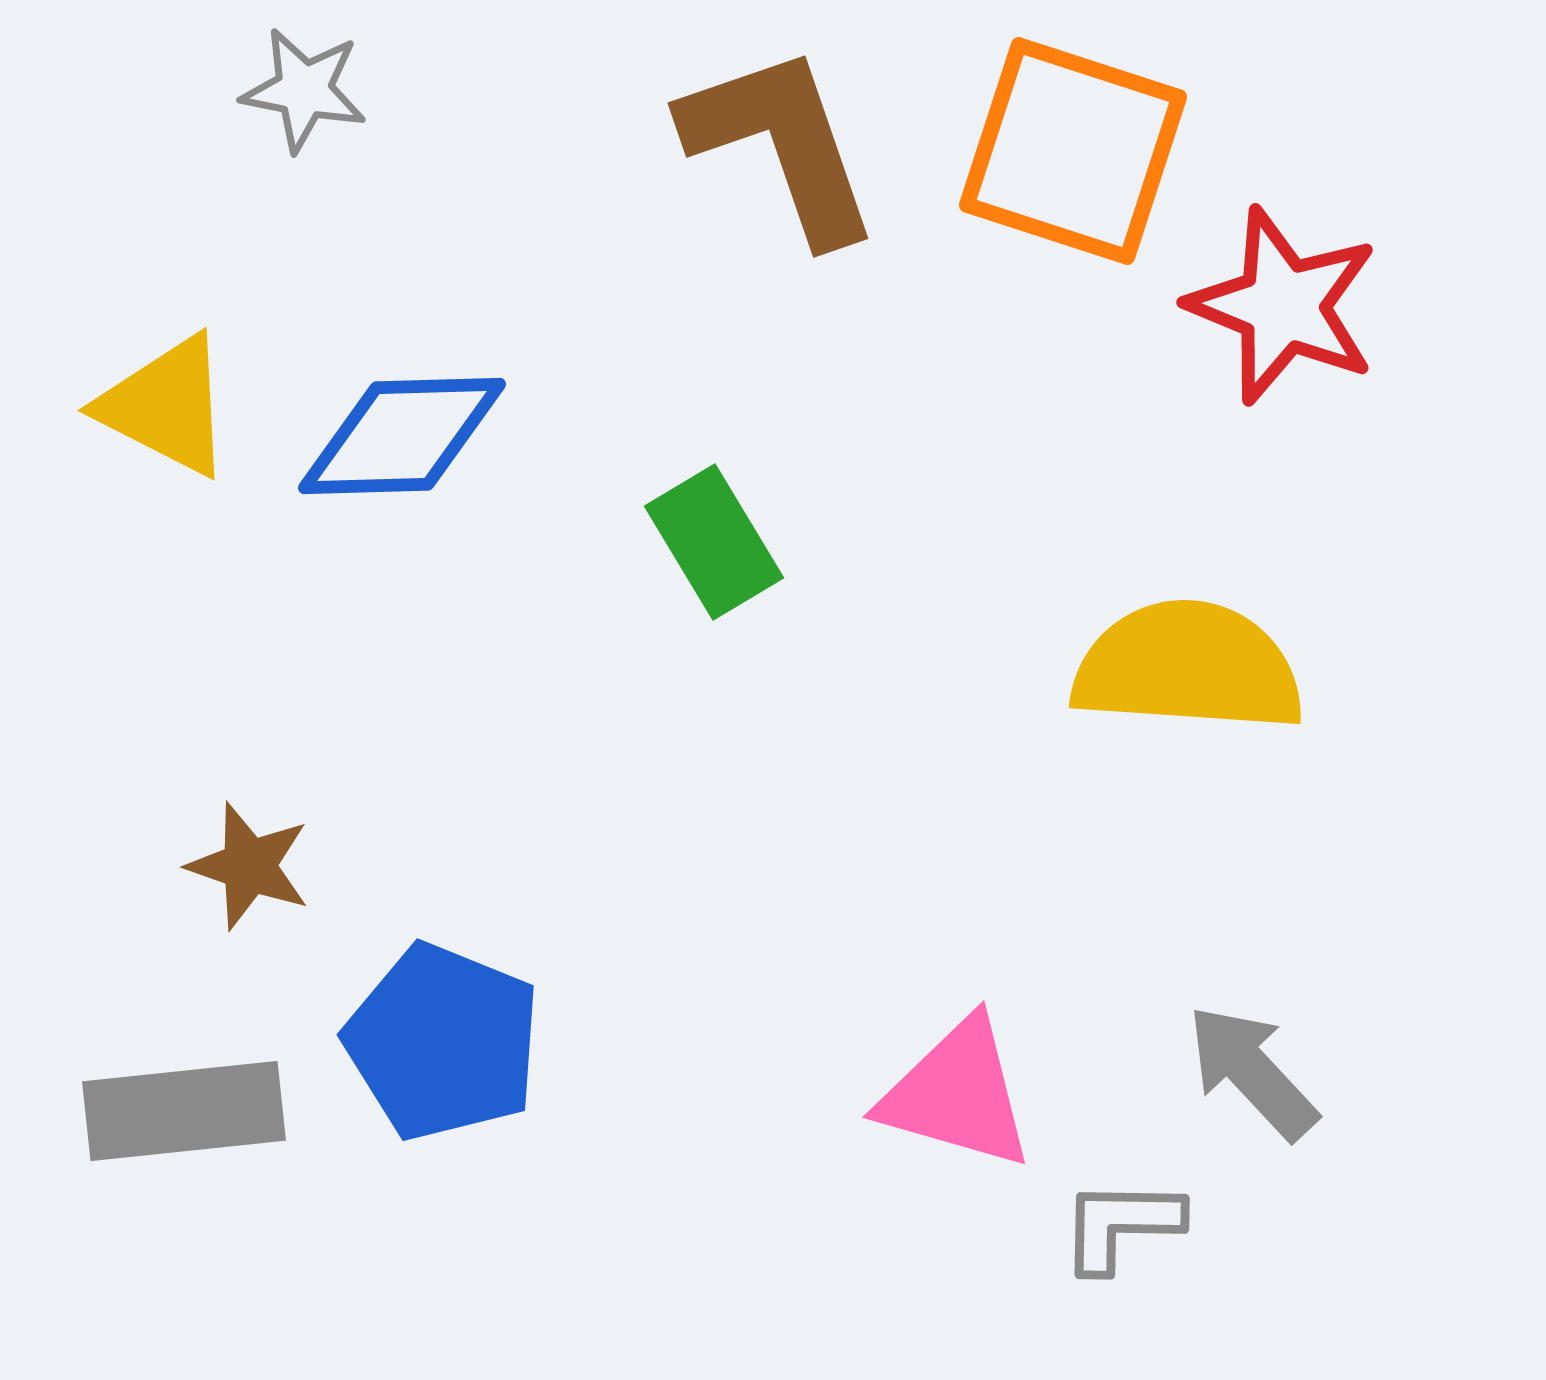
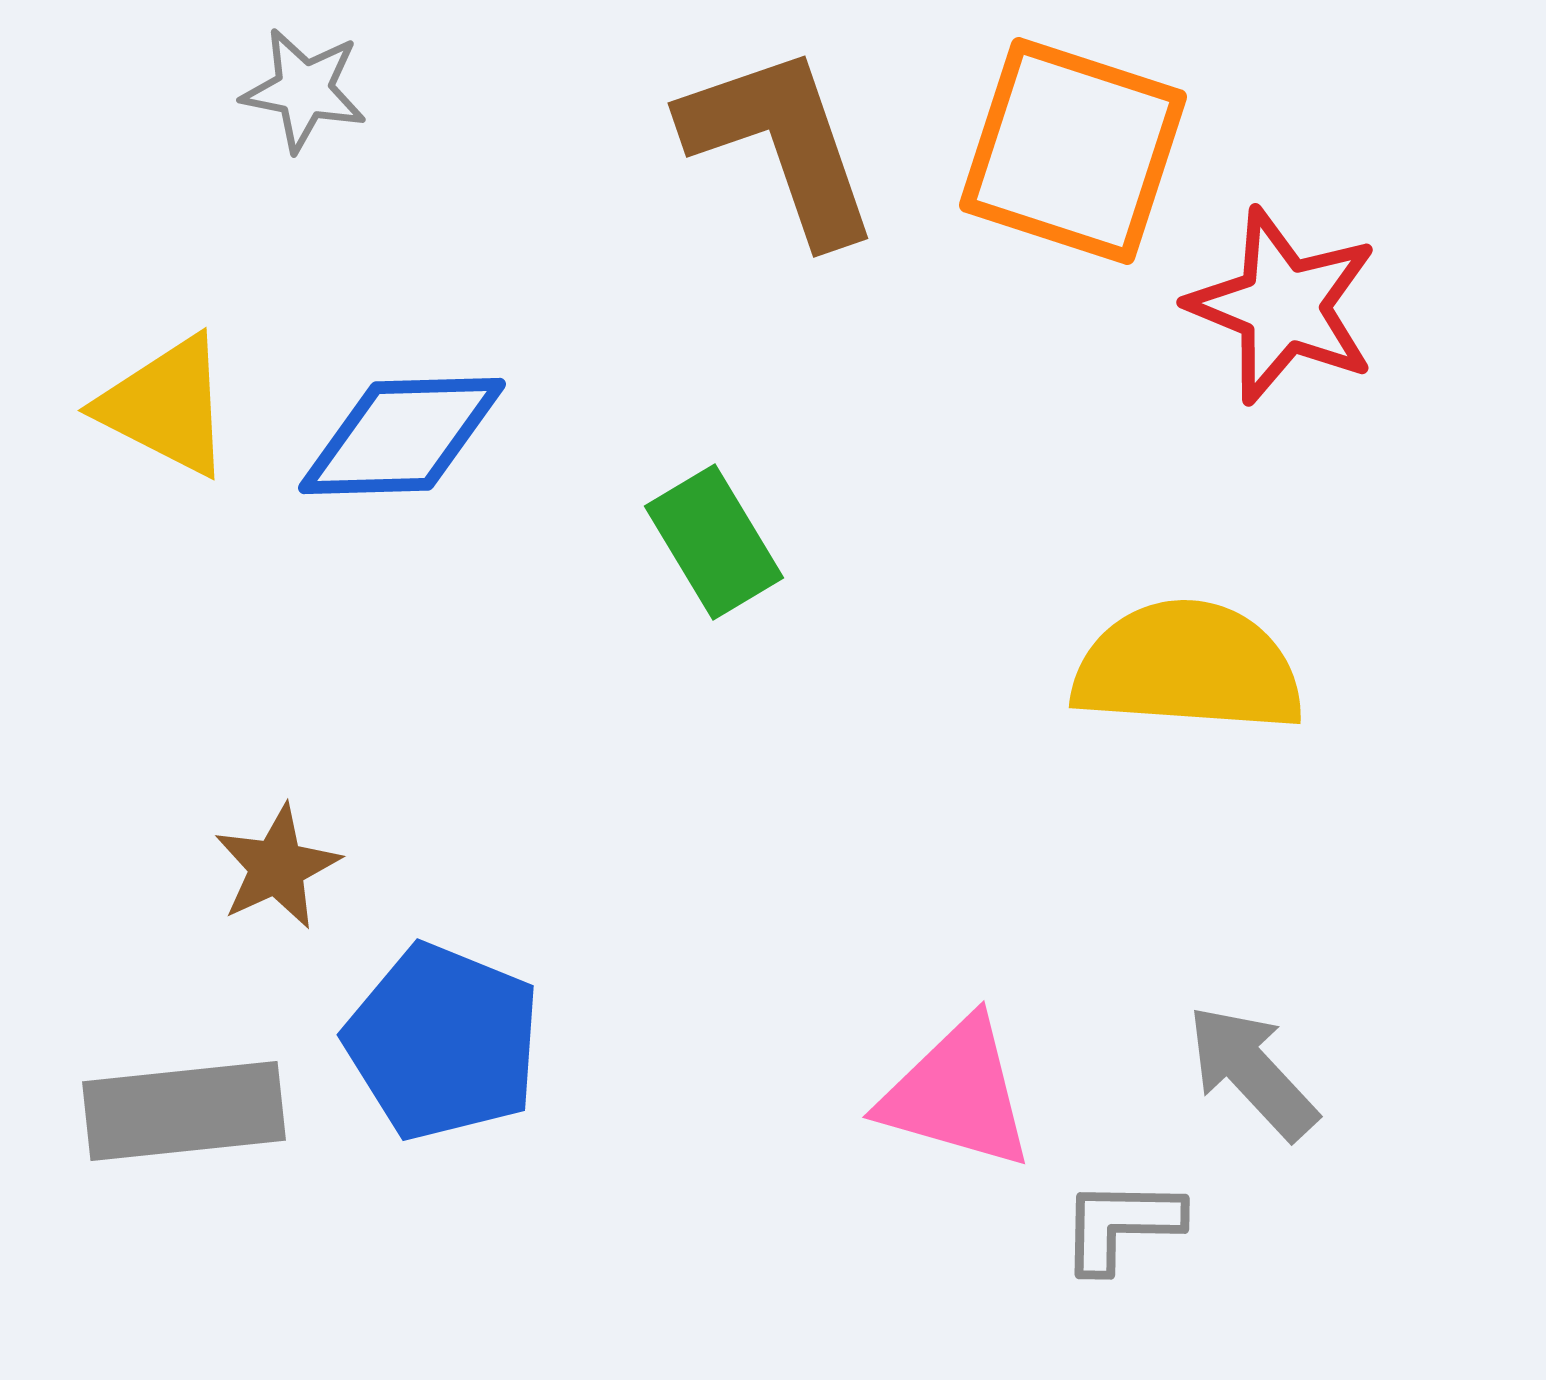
brown star: moved 28 px right, 1 px down; rotated 28 degrees clockwise
